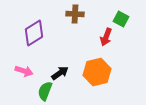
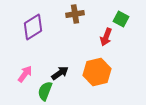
brown cross: rotated 12 degrees counterclockwise
purple diamond: moved 1 px left, 6 px up
pink arrow: moved 1 px right, 3 px down; rotated 72 degrees counterclockwise
